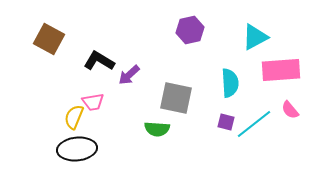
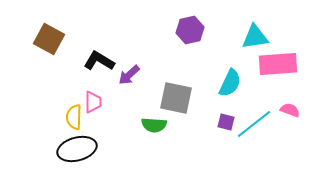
cyan triangle: rotated 20 degrees clockwise
pink rectangle: moved 3 px left, 6 px up
cyan semicircle: rotated 28 degrees clockwise
pink trapezoid: rotated 80 degrees counterclockwise
pink semicircle: rotated 150 degrees clockwise
yellow semicircle: rotated 20 degrees counterclockwise
green semicircle: moved 3 px left, 4 px up
black ellipse: rotated 9 degrees counterclockwise
